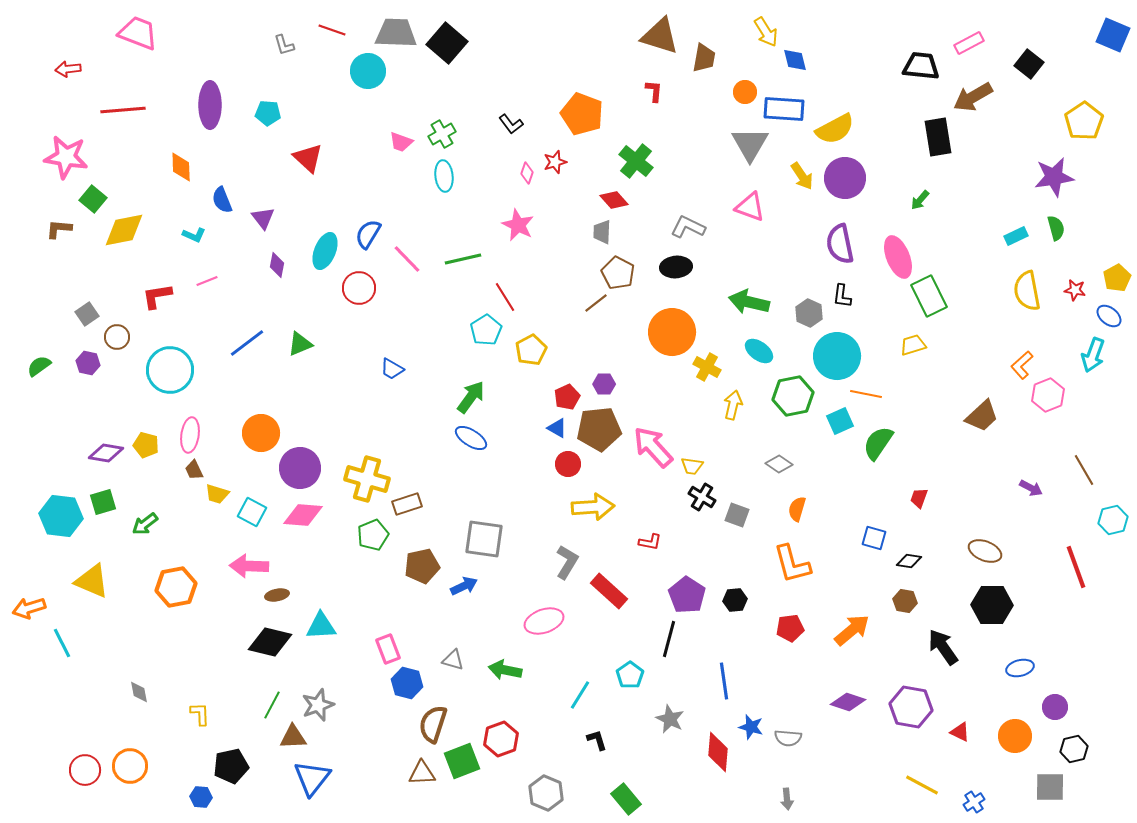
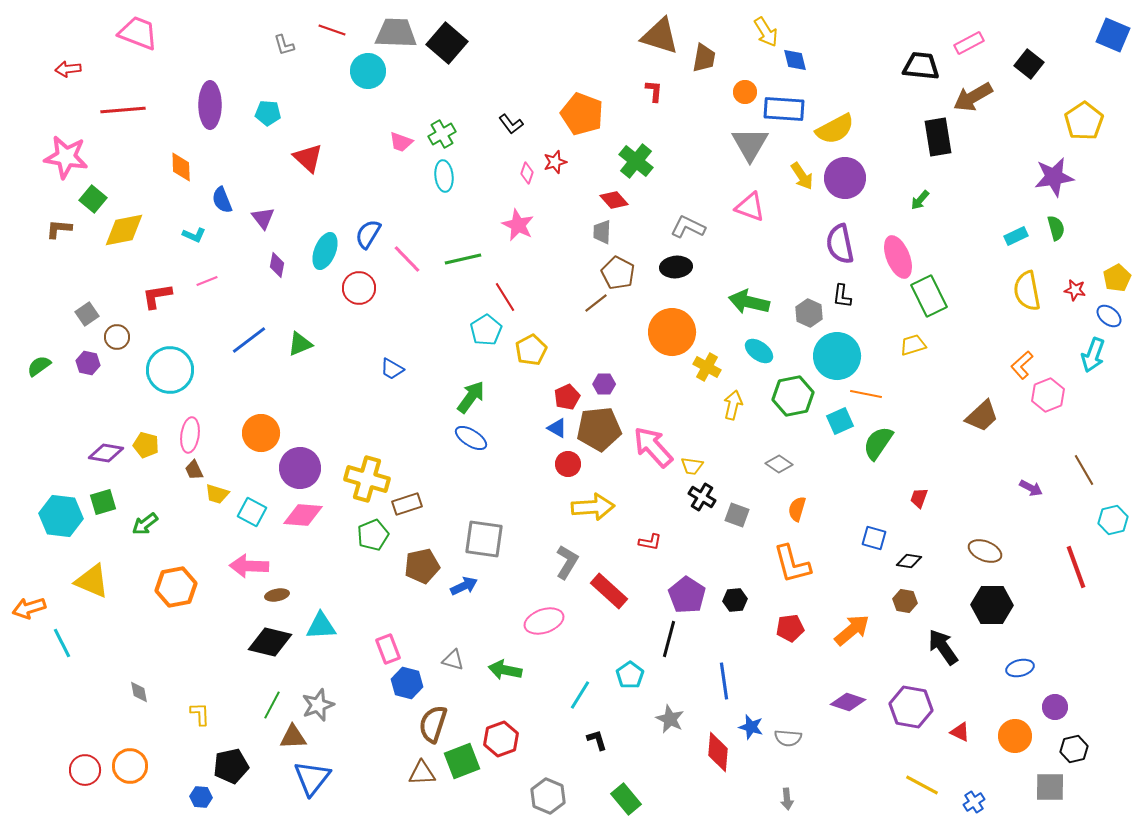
blue line at (247, 343): moved 2 px right, 3 px up
gray hexagon at (546, 793): moved 2 px right, 3 px down
